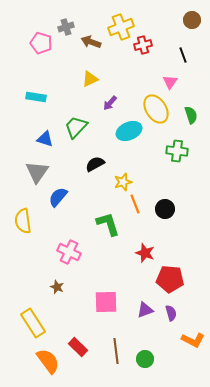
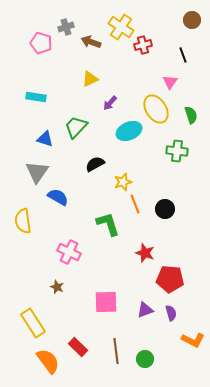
yellow cross: rotated 35 degrees counterclockwise
blue semicircle: rotated 80 degrees clockwise
